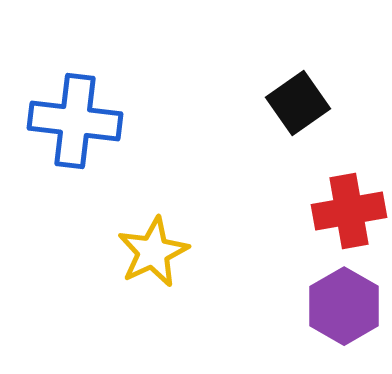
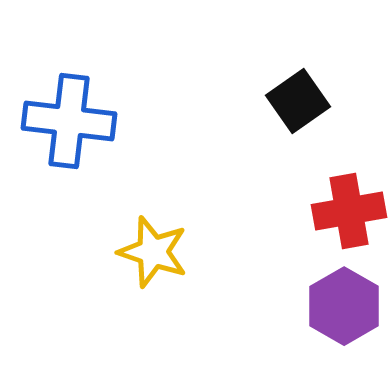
black square: moved 2 px up
blue cross: moved 6 px left
yellow star: rotated 28 degrees counterclockwise
